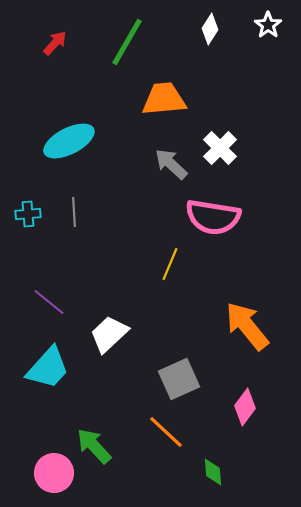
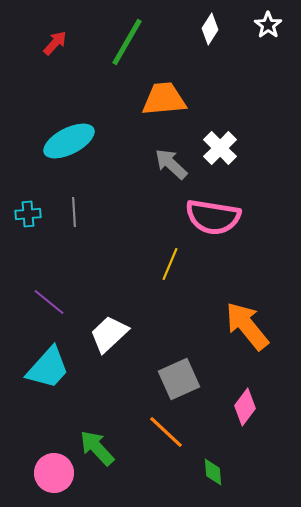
green arrow: moved 3 px right, 2 px down
